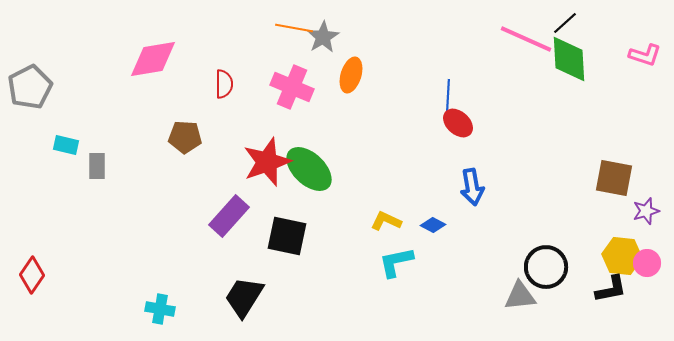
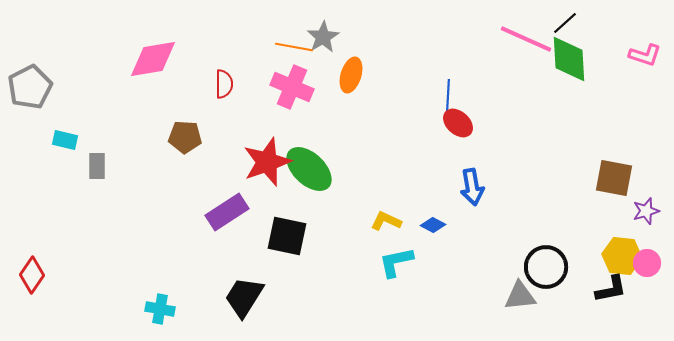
orange line: moved 19 px down
cyan rectangle: moved 1 px left, 5 px up
purple rectangle: moved 2 px left, 4 px up; rotated 15 degrees clockwise
